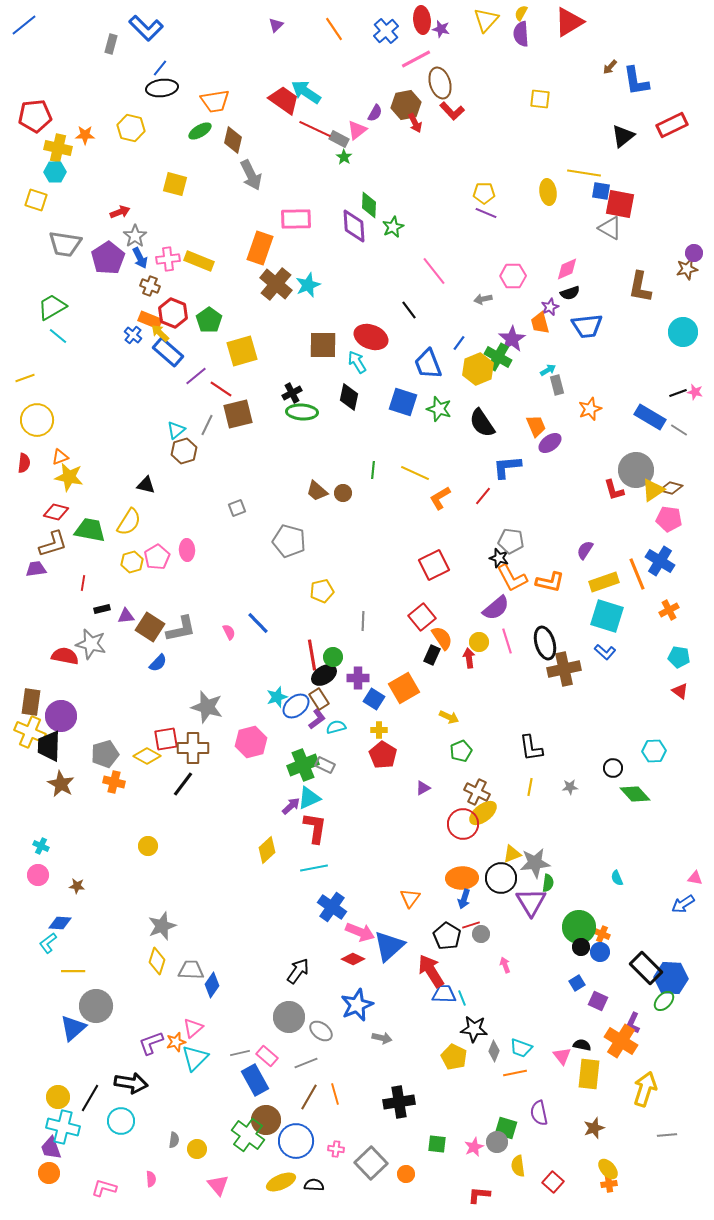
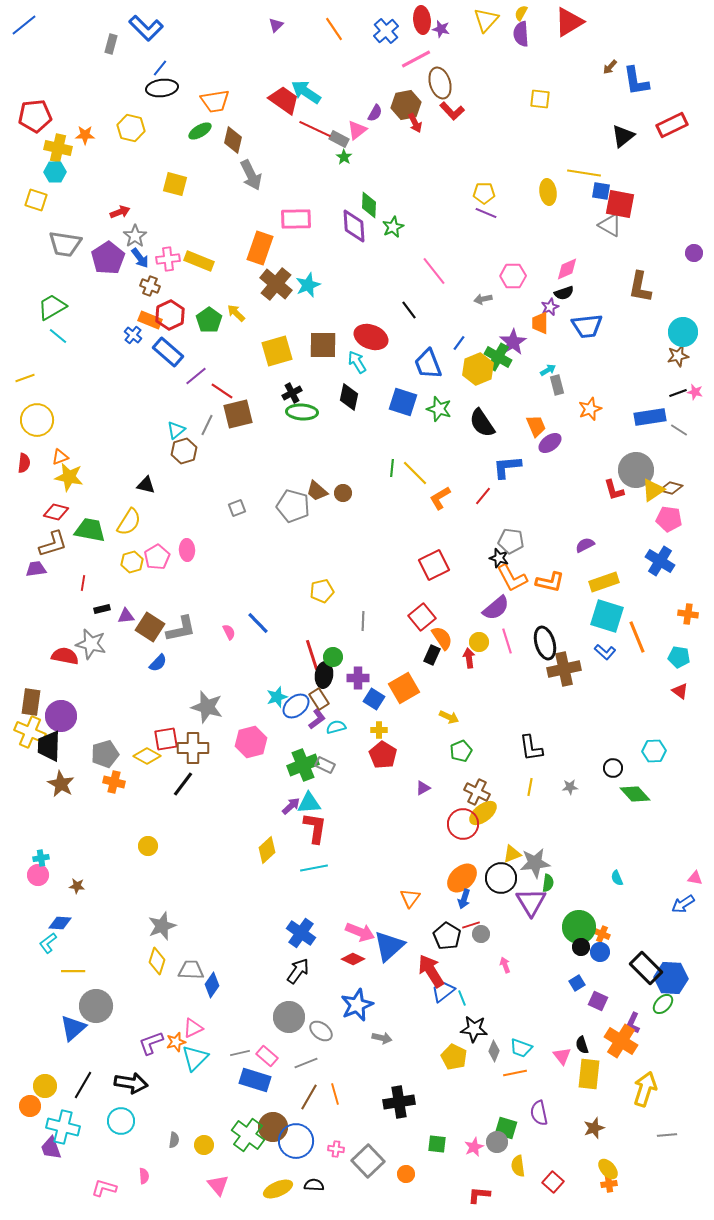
gray triangle at (610, 228): moved 3 px up
blue arrow at (140, 258): rotated 10 degrees counterclockwise
brown star at (687, 269): moved 9 px left, 87 px down
black semicircle at (570, 293): moved 6 px left
red hexagon at (173, 313): moved 3 px left, 2 px down; rotated 12 degrees clockwise
orange trapezoid at (540, 323): rotated 15 degrees clockwise
yellow arrow at (160, 333): moved 76 px right, 20 px up
purple star at (512, 339): moved 1 px right, 3 px down
yellow square at (242, 351): moved 35 px right
red line at (221, 389): moved 1 px right, 2 px down
blue rectangle at (650, 417): rotated 40 degrees counterclockwise
green line at (373, 470): moved 19 px right, 2 px up
yellow line at (415, 473): rotated 20 degrees clockwise
gray pentagon at (289, 541): moved 4 px right, 35 px up
purple semicircle at (585, 550): moved 5 px up; rotated 30 degrees clockwise
orange line at (637, 574): moved 63 px down
orange cross at (669, 610): moved 19 px right, 4 px down; rotated 36 degrees clockwise
red line at (312, 655): rotated 8 degrees counterclockwise
black ellipse at (324, 675): rotated 50 degrees counterclockwise
cyan triangle at (309, 798): moved 5 px down; rotated 20 degrees clockwise
cyan cross at (41, 846): moved 12 px down; rotated 35 degrees counterclockwise
orange ellipse at (462, 878): rotated 40 degrees counterclockwise
blue cross at (332, 907): moved 31 px left, 26 px down
blue trapezoid at (444, 994): moved 1 px left, 3 px up; rotated 40 degrees counterclockwise
green ellipse at (664, 1001): moved 1 px left, 3 px down
pink triangle at (193, 1028): rotated 15 degrees clockwise
black semicircle at (582, 1045): rotated 120 degrees counterclockwise
blue rectangle at (255, 1080): rotated 44 degrees counterclockwise
yellow circle at (58, 1097): moved 13 px left, 11 px up
black line at (90, 1098): moved 7 px left, 13 px up
brown circle at (266, 1120): moved 7 px right, 7 px down
yellow circle at (197, 1149): moved 7 px right, 4 px up
gray square at (371, 1163): moved 3 px left, 2 px up
orange circle at (49, 1173): moved 19 px left, 67 px up
pink semicircle at (151, 1179): moved 7 px left, 3 px up
yellow ellipse at (281, 1182): moved 3 px left, 7 px down
